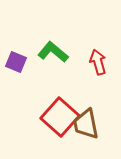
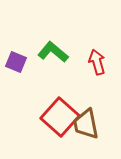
red arrow: moved 1 px left
